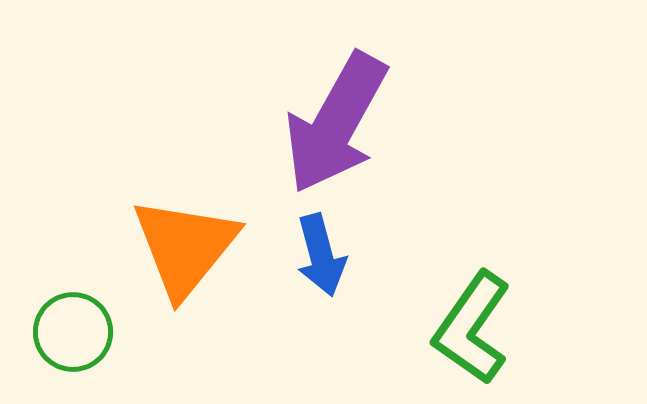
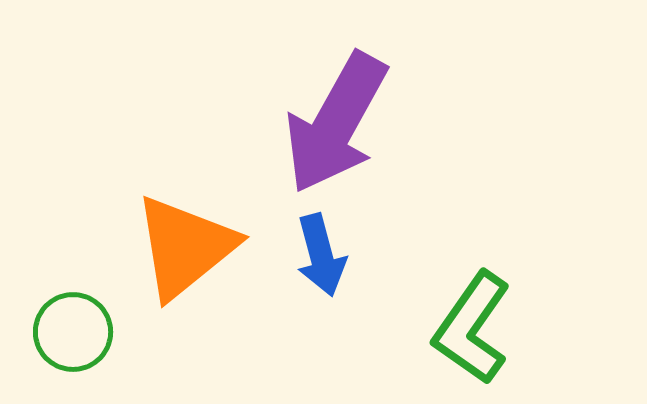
orange triangle: rotated 12 degrees clockwise
